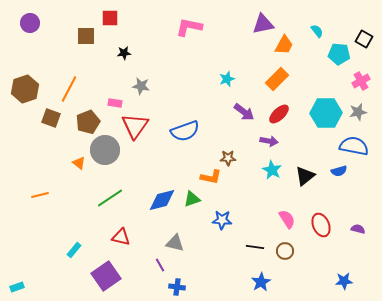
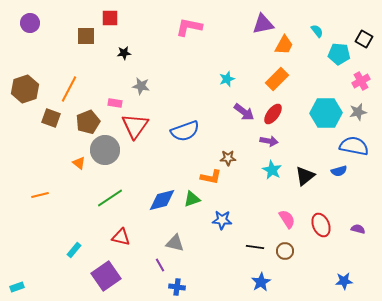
red ellipse at (279, 114): moved 6 px left; rotated 10 degrees counterclockwise
